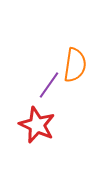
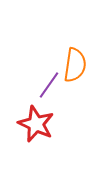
red star: moved 1 px left, 1 px up
